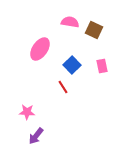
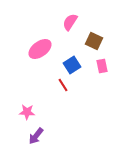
pink semicircle: rotated 66 degrees counterclockwise
brown square: moved 11 px down
pink ellipse: rotated 20 degrees clockwise
blue square: rotated 12 degrees clockwise
red line: moved 2 px up
